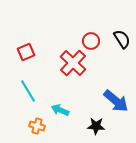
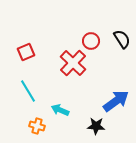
blue arrow: rotated 76 degrees counterclockwise
